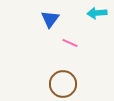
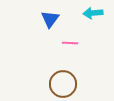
cyan arrow: moved 4 px left
pink line: rotated 21 degrees counterclockwise
